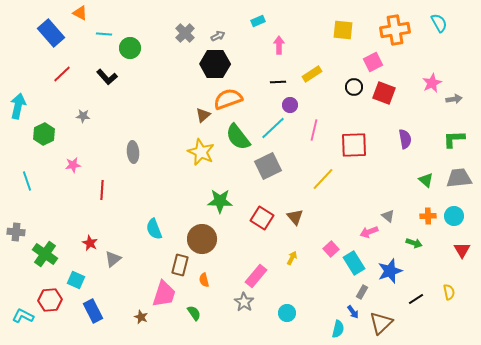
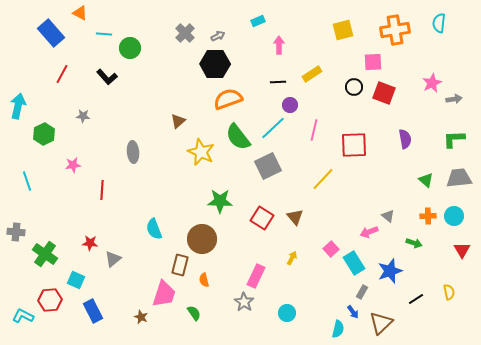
cyan semicircle at (439, 23): rotated 144 degrees counterclockwise
yellow square at (343, 30): rotated 20 degrees counterclockwise
pink square at (373, 62): rotated 24 degrees clockwise
red line at (62, 74): rotated 18 degrees counterclockwise
brown triangle at (203, 115): moved 25 px left, 6 px down
red star at (90, 243): rotated 21 degrees counterclockwise
pink rectangle at (256, 276): rotated 15 degrees counterclockwise
